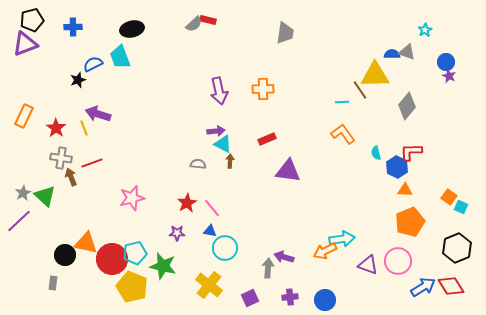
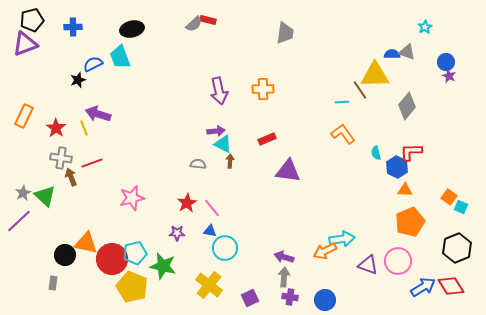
cyan star at (425, 30): moved 3 px up
gray arrow at (268, 268): moved 16 px right, 9 px down
purple cross at (290, 297): rotated 14 degrees clockwise
